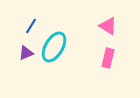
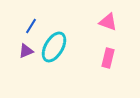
pink triangle: moved 4 px up; rotated 12 degrees counterclockwise
purple triangle: moved 2 px up
